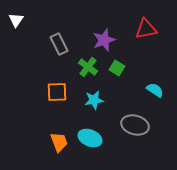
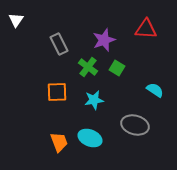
red triangle: rotated 15 degrees clockwise
